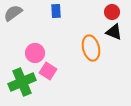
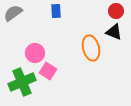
red circle: moved 4 px right, 1 px up
